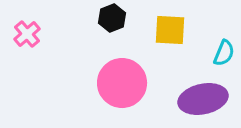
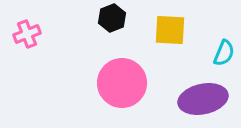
pink cross: rotated 20 degrees clockwise
